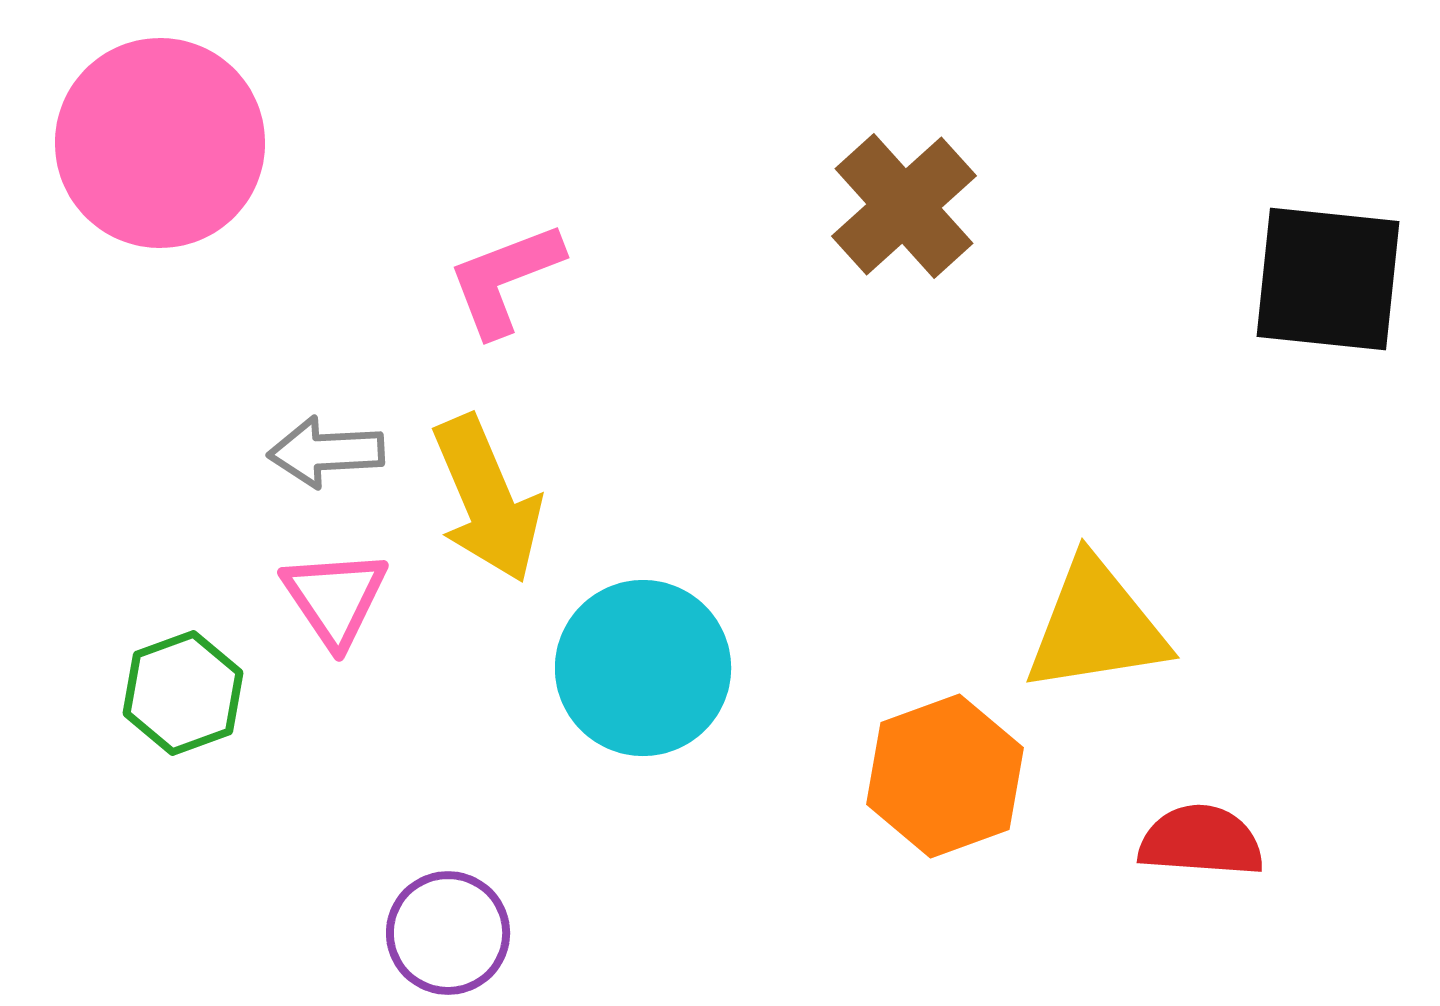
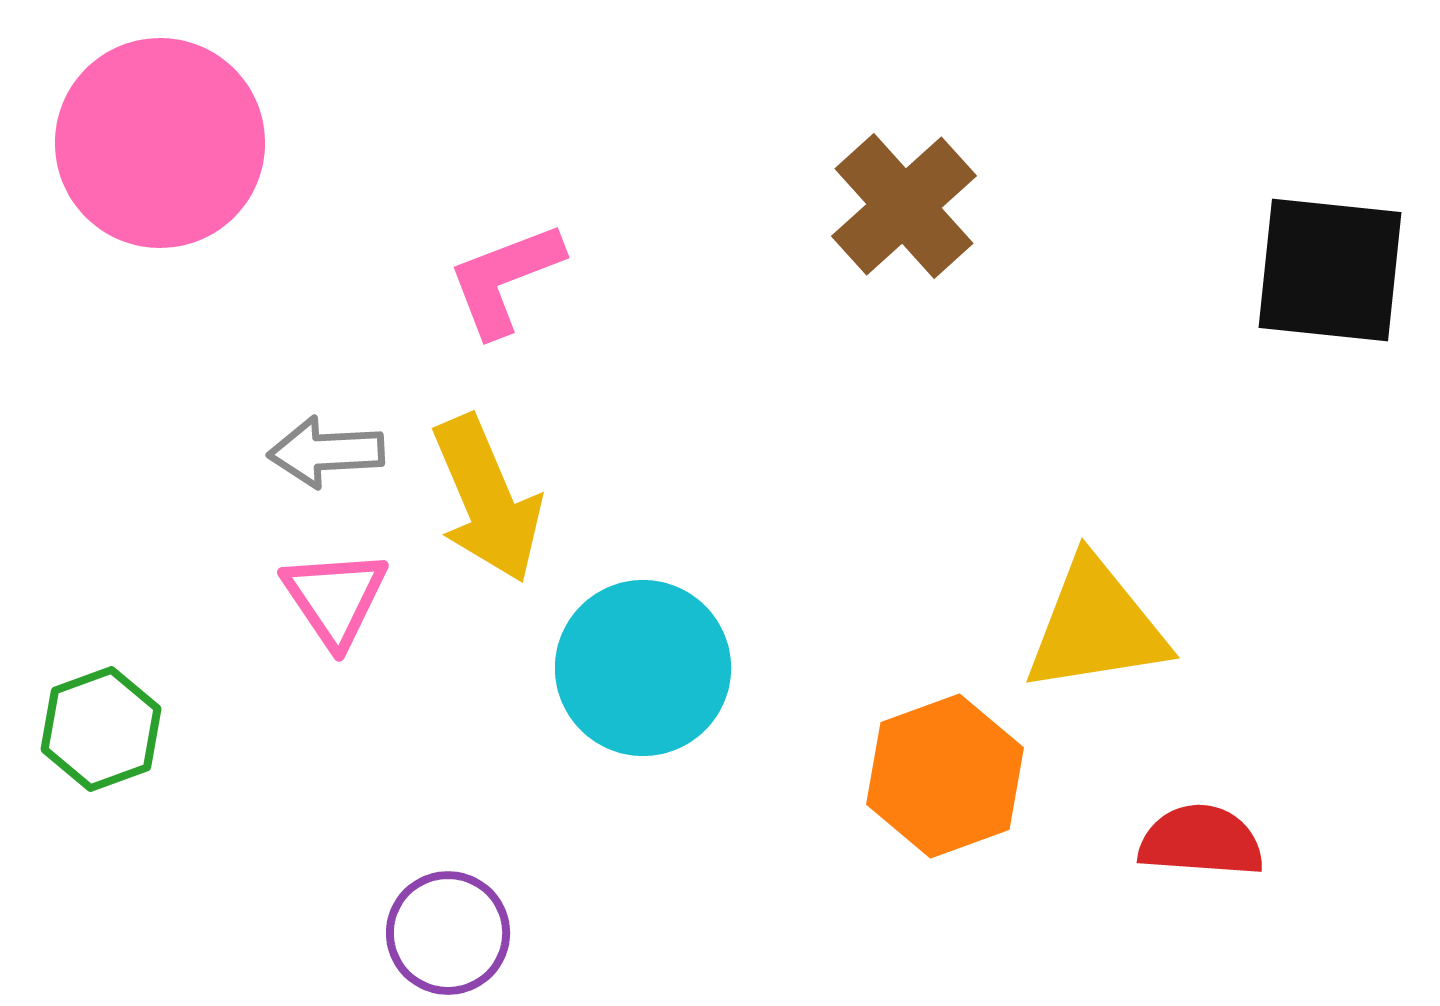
black square: moved 2 px right, 9 px up
green hexagon: moved 82 px left, 36 px down
